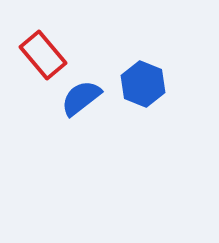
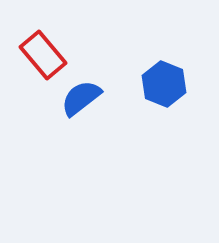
blue hexagon: moved 21 px right
